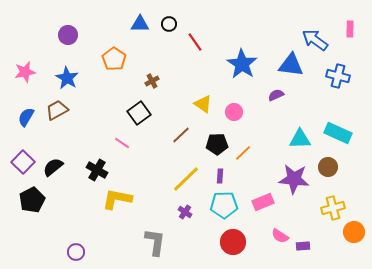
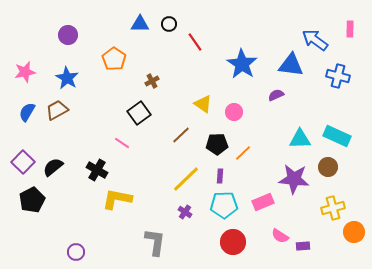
blue semicircle at (26, 117): moved 1 px right, 5 px up
cyan rectangle at (338, 133): moved 1 px left, 3 px down
